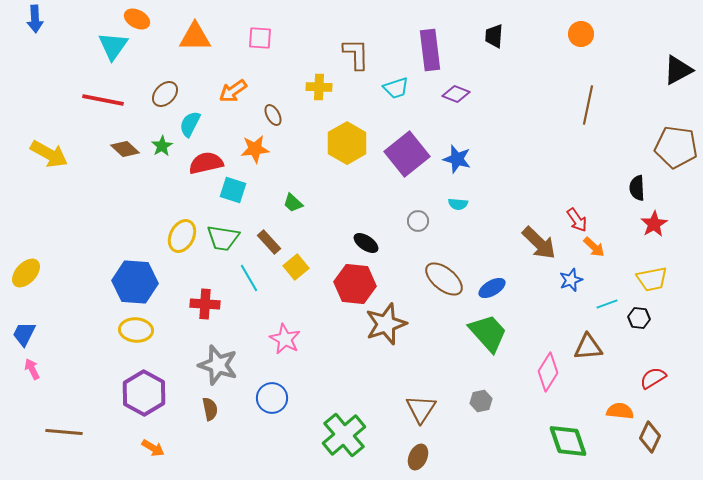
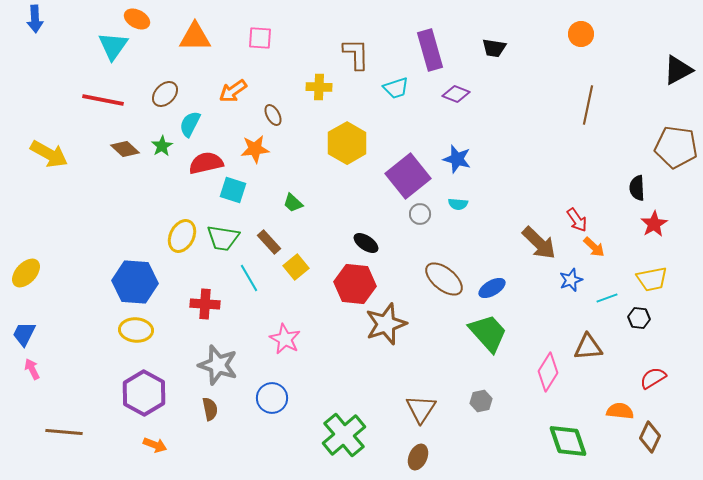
black trapezoid at (494, 36): moved 12 px down; rotated 85 degrees counterclockwise
purple rectangle at (430, 50): rotated 9 degrees counterclockwise
purple square at (407, 154): moved 1 px right, 22 px down
gray circle at (418, 221): moved 2 px right, 7 px up
cyan line at (607, 304): moved 6 px up
orange arrow at (153, 448): moved 2 px right, 3 px up; rotated 10 degrees counterclockwise
